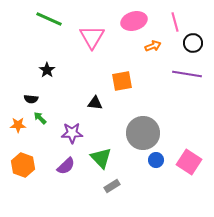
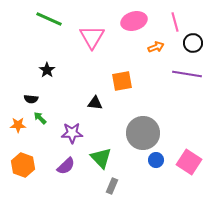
orange arrow: moved 3 px right, 1 px down
gray rectangle: rotated 35 degrees counterclockwise
